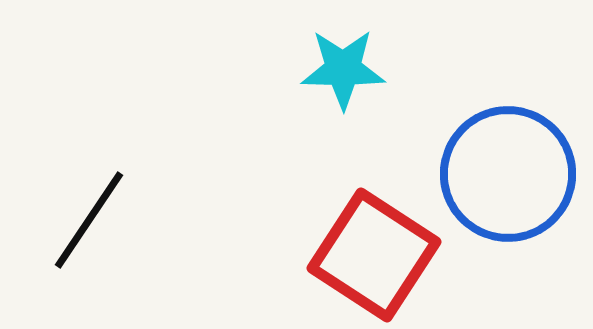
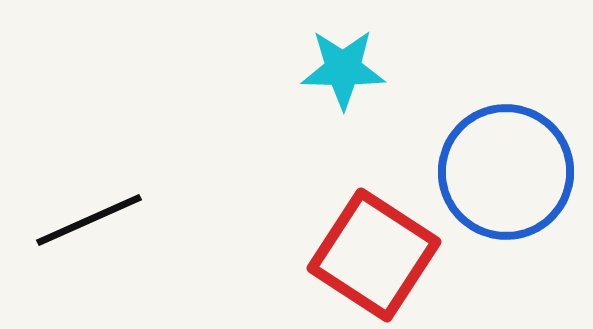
blue circle: moved 2 px left, 2 px up
black line: rotated 32 degrees clockwise
